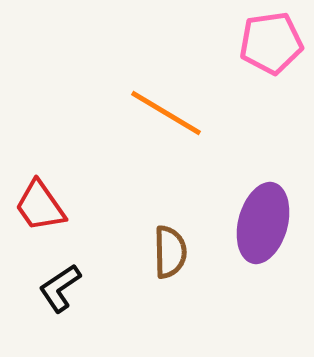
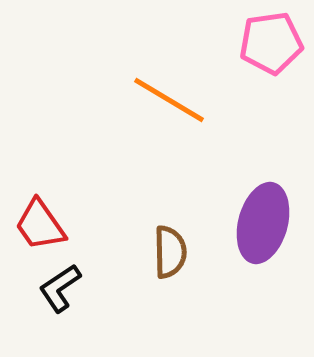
orange line: moved 3 px right, 13 px up
red trapezoid: moved 19 px down
